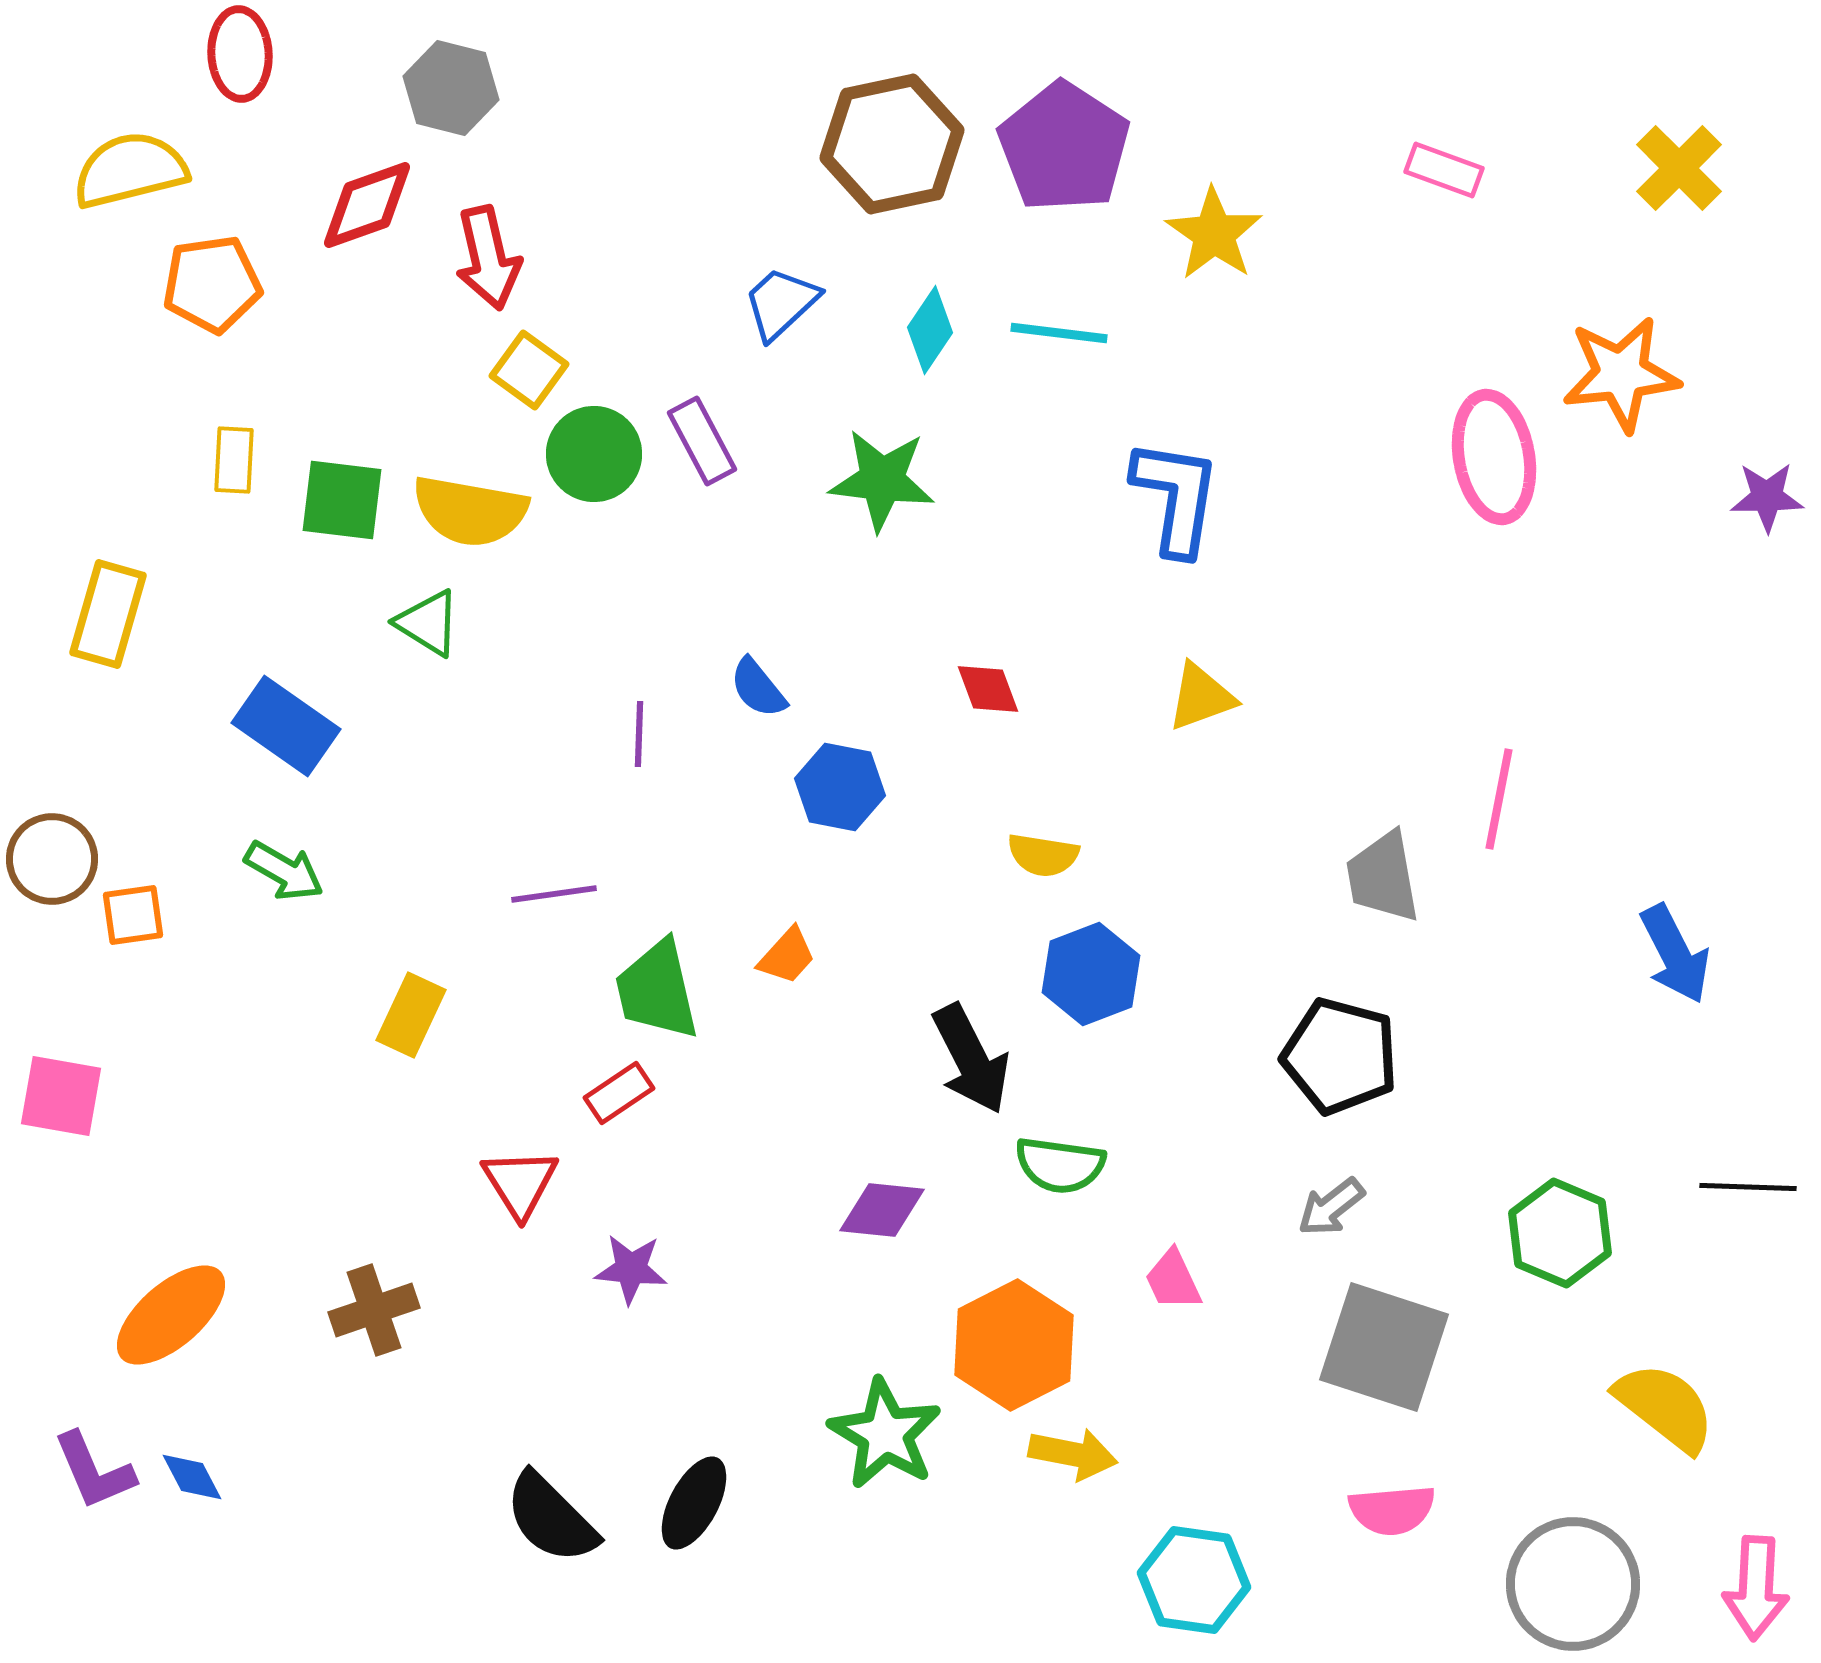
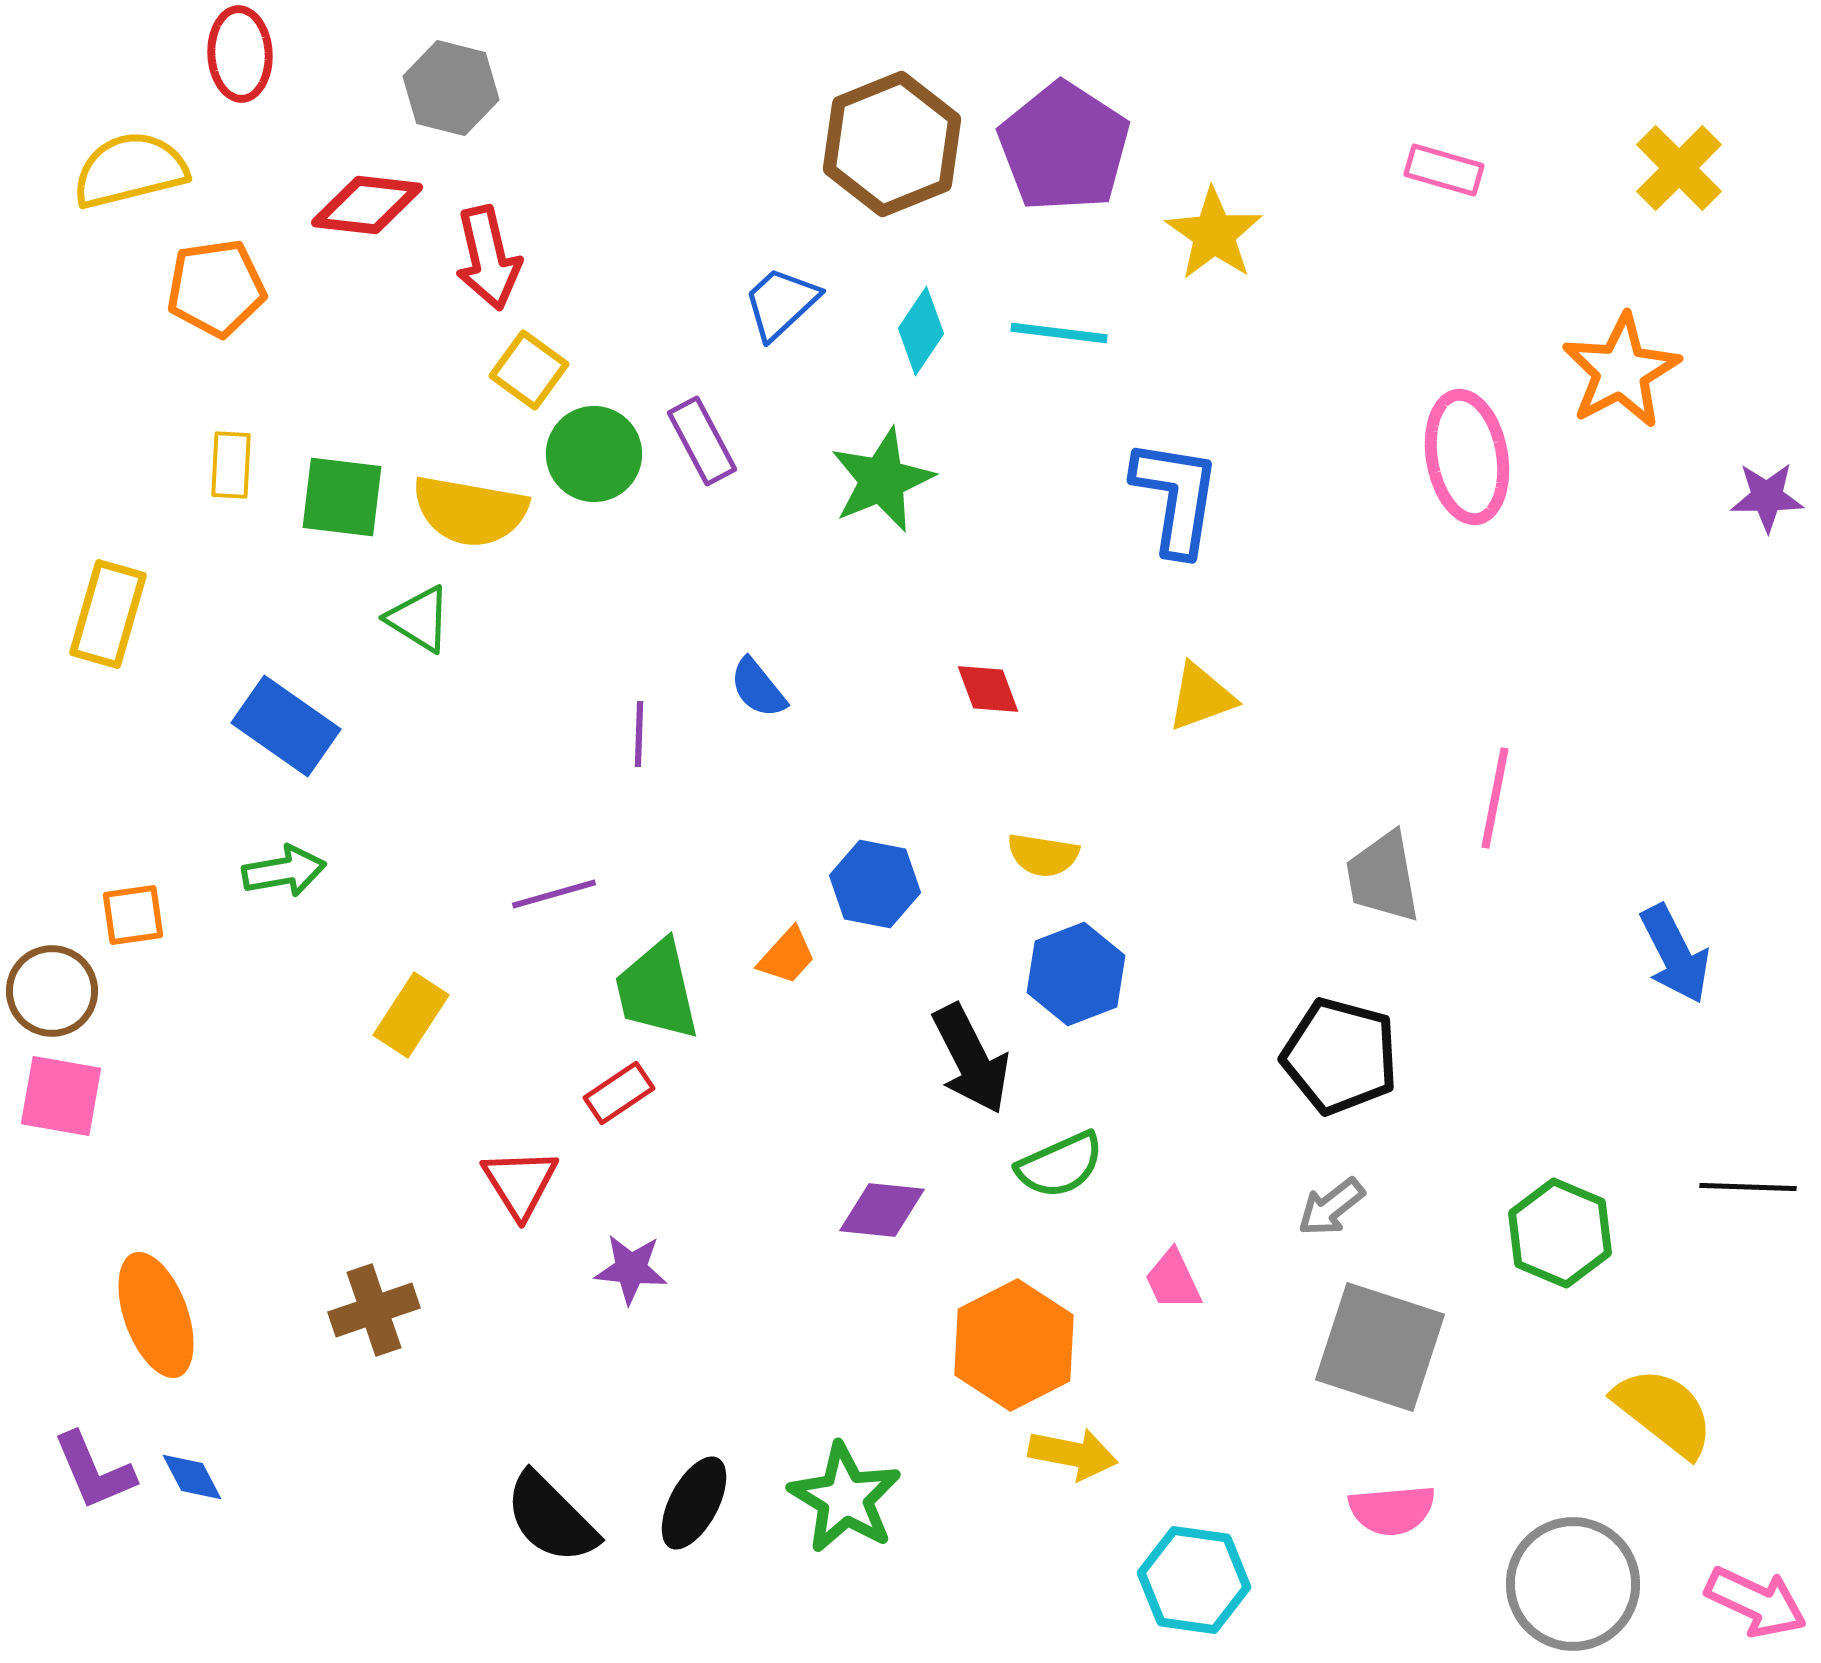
brown hexagon at (892, 144): rotated 10 degrees counterclockwise
pink rectangle at (1444, 170): rotated 4 degrees counterclockwise
red diamond at (367, 205): rotated 26 degrees clockwise
orange pentagon at (212, 284): moved 4 px right, 4 px down
cyan diamond at (930, 330): moved 9 px left, 1 px down
orange star at (1621, 374): moved 3 px up; rotated 22 degrees counterclockwise
pink ellipse at (1494, 457): moved 27 px left
yellow rectangle at (234, 460): moved 3 px left, 5 px down
green star at (882, 480): rotated 29 degrees counterclockwise
green square at (342, 500): moved 3 px up
green triangle at (428, 623): moved 9 px left, 4 px up
blue hexagon at (840, 787): moved 35 px right, 97 px down
pink line at (1499, 799): moved 4 px left, 1 px up
brown circle at (52, 859): moved 132 px down
green arrow at (284, 871): rotated 40 degrees counterclockwise
purple line at (554, 894): rotated 8 degrees counterclockwise
blue hexagon at (1091, 974): moved 15 px left
yellow rectangle at (411, 1015): rotated 8 degrees clockwise
green semicircle at (1060, 1165): rotated 32 degrees counterclockwise
orange ellipse at (171, 1315): moved 15 px left; rotated 69 degrees counterclockwise
gray square at (1384, 1347): moved 4 px left
yellow semicircle at (1665, 1407): moved 1 px left, 5 px down
green star at (885, 1434): moved 40 px left, 64 px down
pink arrow at (1756, 1588): moved 14 px down; rotated 68 degrees counterclockwise
